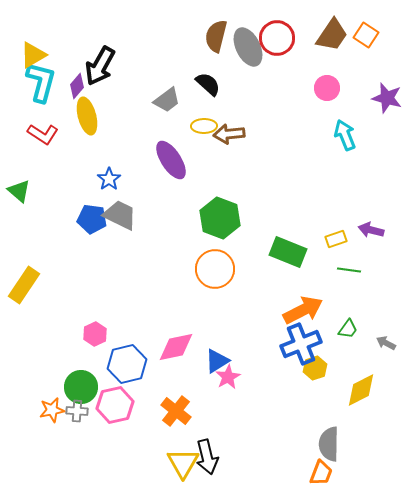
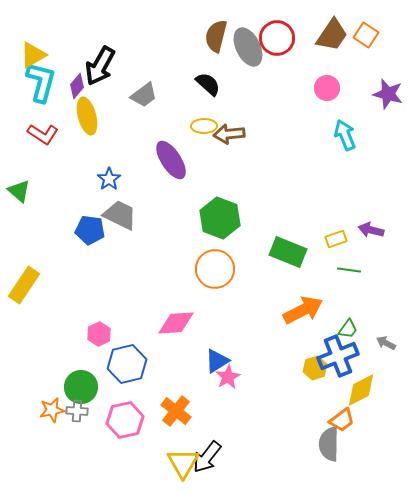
purple star at (387, 98): moved 1 px right, 4 px up
gray trapezoid at (167, 100): moved 23 px left, 5 px up
blue pentagon at (92, 219): moved 2 px left, 11 px down
pink hexagon at (95, 334): moved 4 px right
blue cross at (301, 344): moved 37 px right, 12 px down
pink diamond at (176, 347): moved 24 px up; rotated 9 degrees clockwise
pink hexagon at (115, 405): moved 10 px right, 15 px down
black arrow at (207, 457): rotated 52 degrees clockwise
orange trapezoid at (321, 473): moved 21 px right, 53 px up; rotated 32 degrees clockwise
